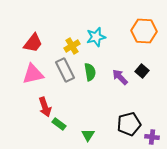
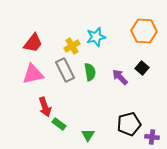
black square: moved 3 px up
